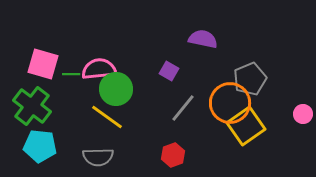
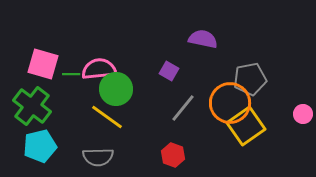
gray pentagon: rotated 12 degrees clockwise
cyan pentagon: rotated 20 degrees counterclockwise
red hexagon: rotated 20 degrees counterclockwise
